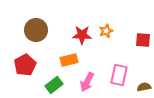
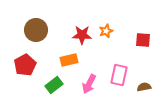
pink arrow: moved 2 px right, 2 px down
